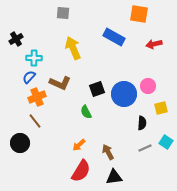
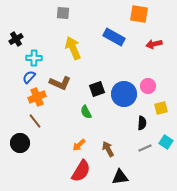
brown arrow: moved 3 px up
black triangle: moved 6 px right
